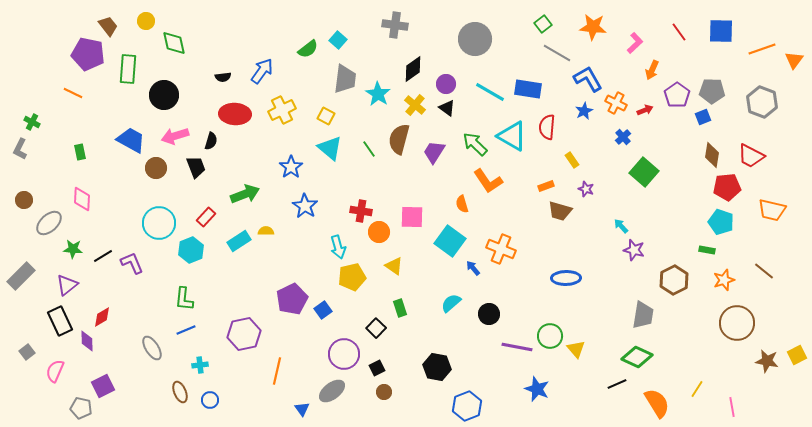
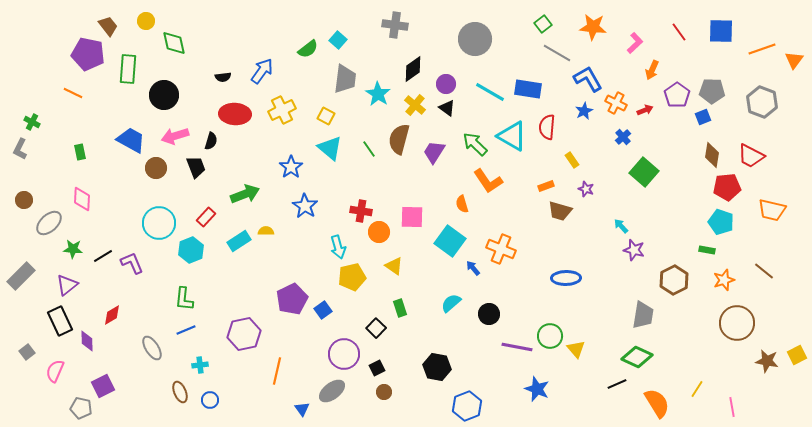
red diamond at (102, 317): moved 10 px right, 2 px up
